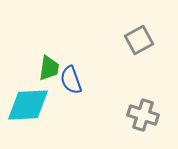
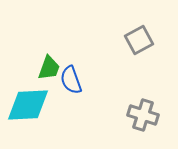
green trapezoid: rotated 12 degrees clockwise
